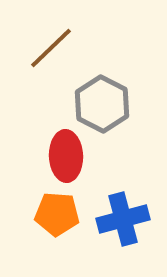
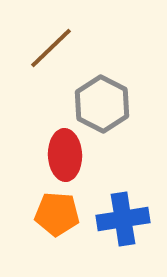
red ellipse: moved 1 px left, 1 px up
blue cross: rotated 6 degrees clockwise
